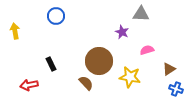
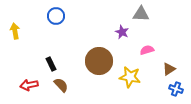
brown semicircle: moved 25 px left, 2 px down
